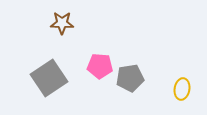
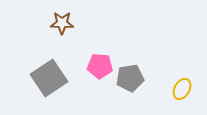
yellow ellipse: rotated 20 degrees clockwise
